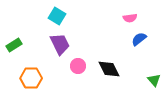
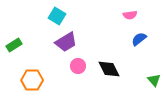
pink semicircle: moved 3 px up
purple trapezoid: moved 6 px right, 2 px up; rotated 85 degrees clockwise
orange hexagon: moved 1 px right, 2 px down
